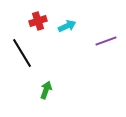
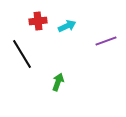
red cross: rotated 12 degrees clockwise
black line: moved 1 px down
green arrow: moved 12 px right, 8 px up
